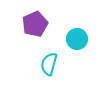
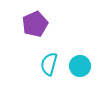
cyan circle: moved 3 px right, 27 px down
